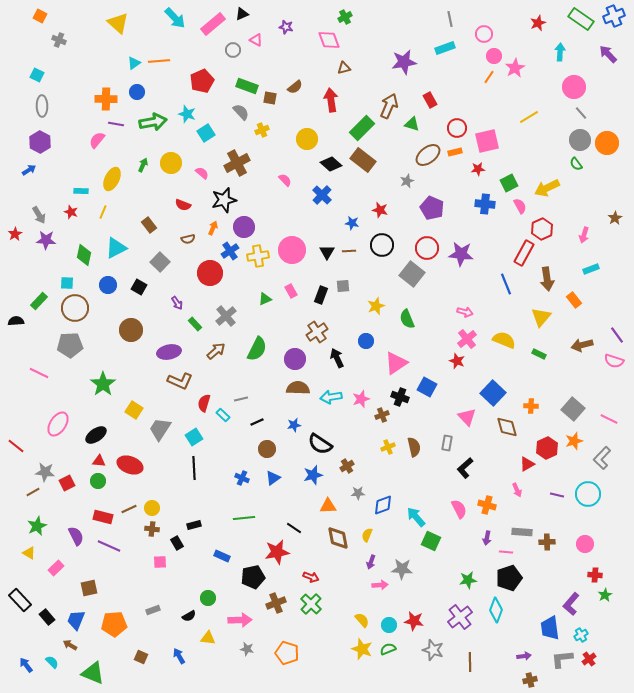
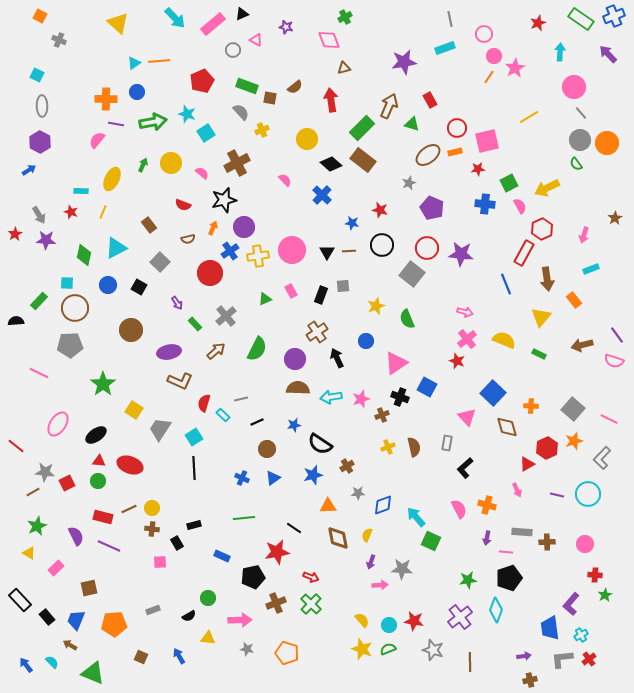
gray star at (407, 181): moved 2 px right, 2 px down
